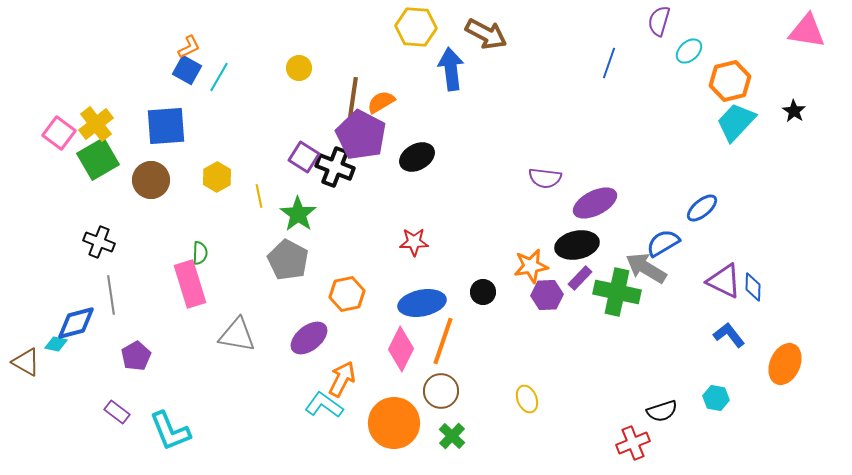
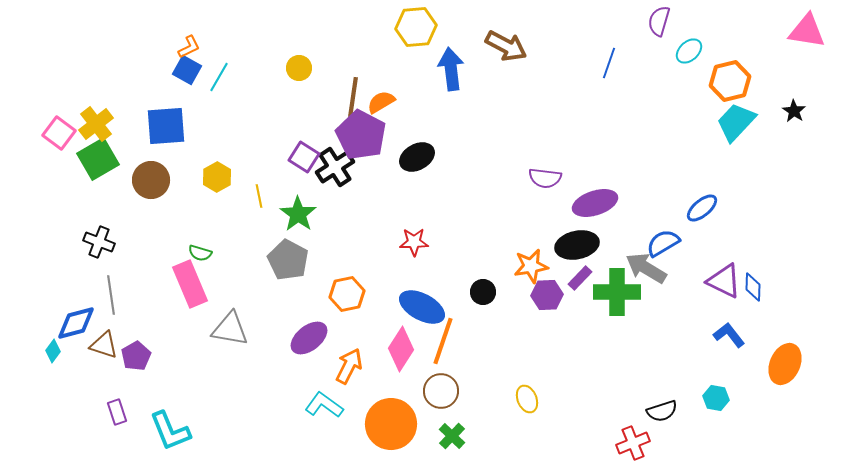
yellow hexagon at (416, 27): rotated 9 degrees counterclockwise
brown arrow at (486, 34): moved 20 px right, 12 px down
black cross at (335, 167): rotated 36 degrees clockwise
purple ellipse at (595, 203): rotated 9 degrees clockwise
green semicircle at (200, 253): rotated 105 degrees clockwise
pink rectangle at (190, 284): rotated 6 degrees counterclockwise
green cross at (617, 292): rotated 12 degrees counterclockwise
blue ellipse at (422, 303): moved 4 px down; rotated 39 degrees clockwise
gray triangle at (237, 335): moved 7 px left, 6 px up
cyan diamond at (56, 344): moved 3 px left, 7 px down; rotated 65 degrees counterclockwise
pink diamond at (401, 349): rotated 6 degrees clockwise
brown triangle at (26, 362): moved 78 px right, 17 px up; rotated 12 degrees counterclockwise
orange arrow at (342, 379): moved 7 px right, 13 px up
purple rectangle at (117, 412): rotated 35 degrees clockwise
orange circle at (394, 423): moved 3 px left, 1 px down
